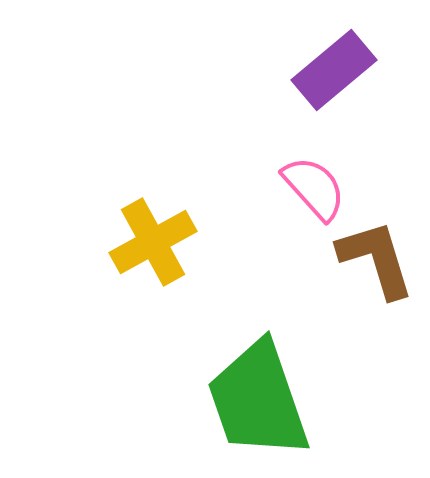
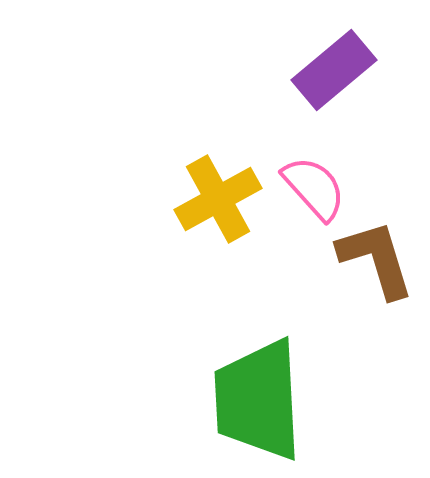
yellow cross: moved 65 px right, 43 px up
green trapezoid: rotated 16 degrees clockwise
